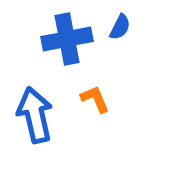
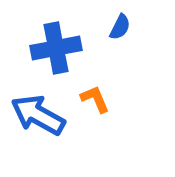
blue cross: moved 11 px left, 9 px down
blue arrow: moved 3 px right; rotated 48 degrees counterclockwise
